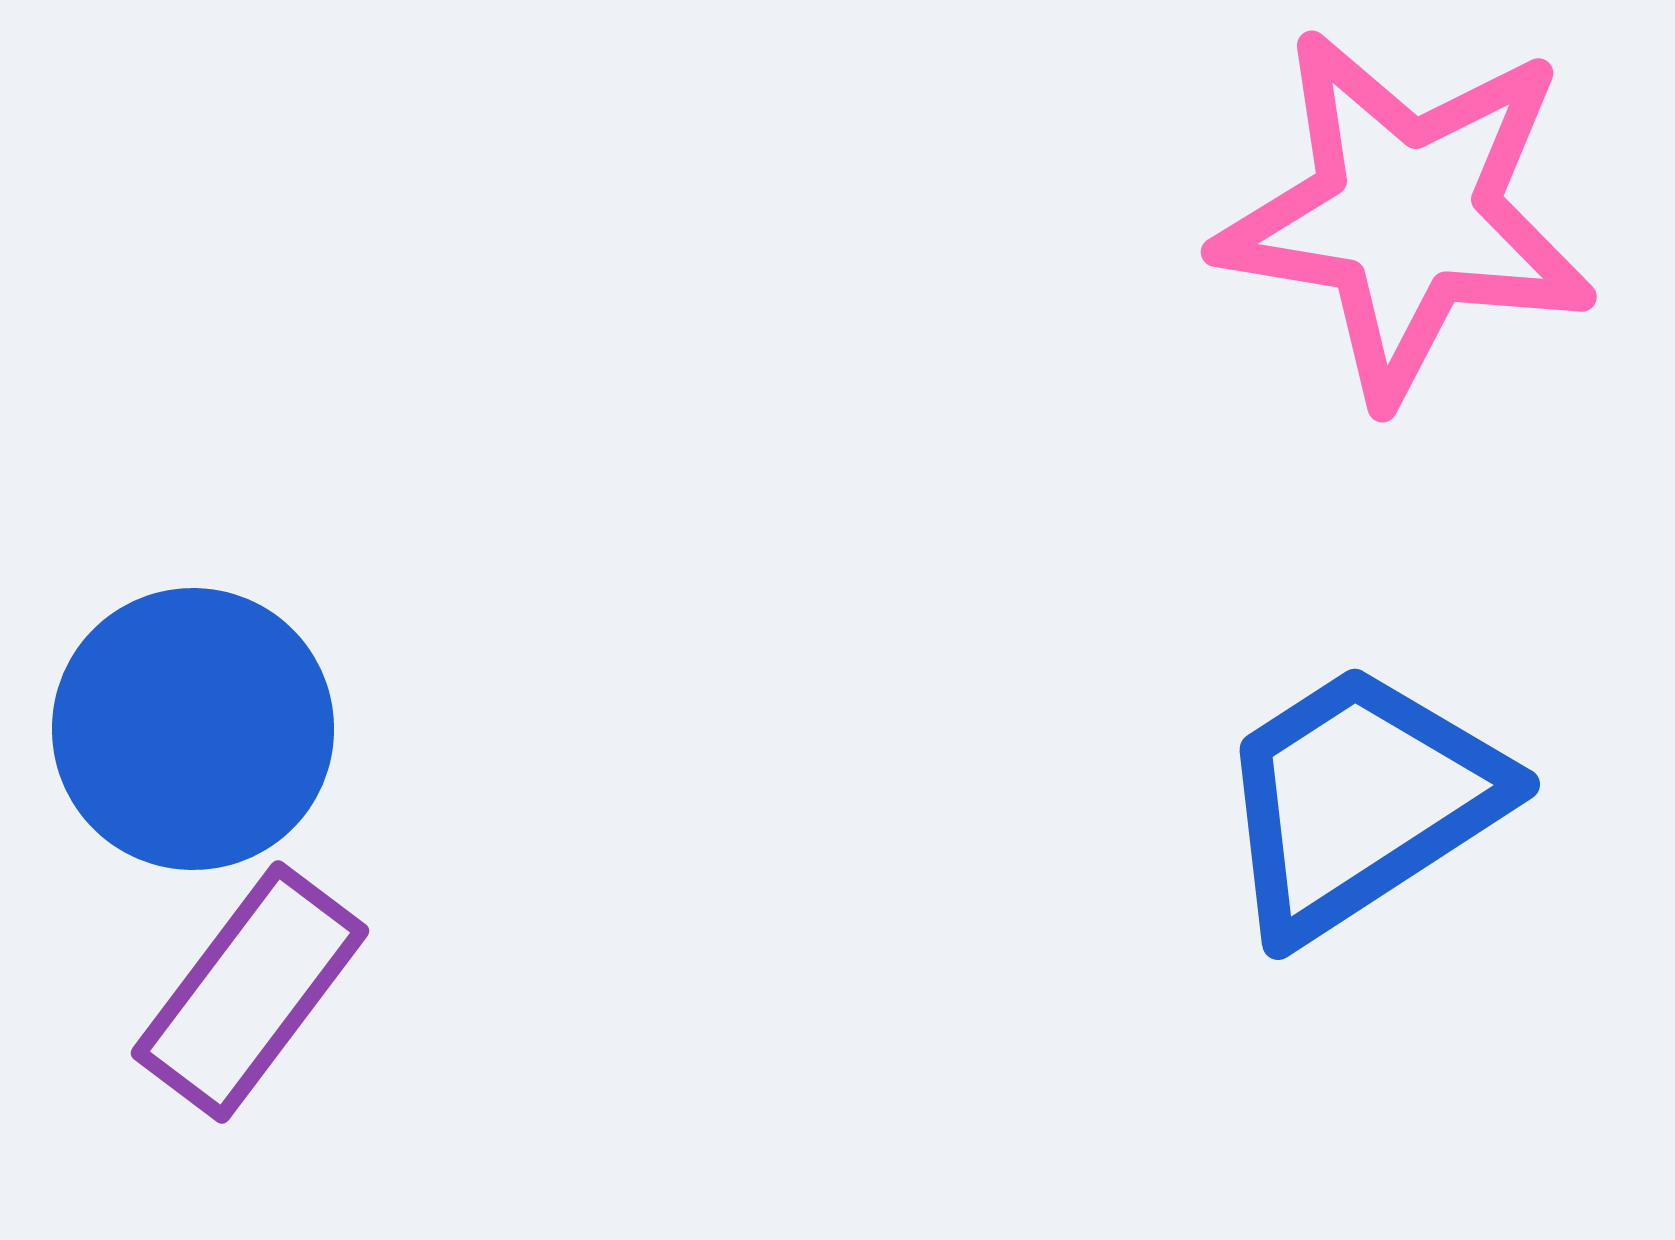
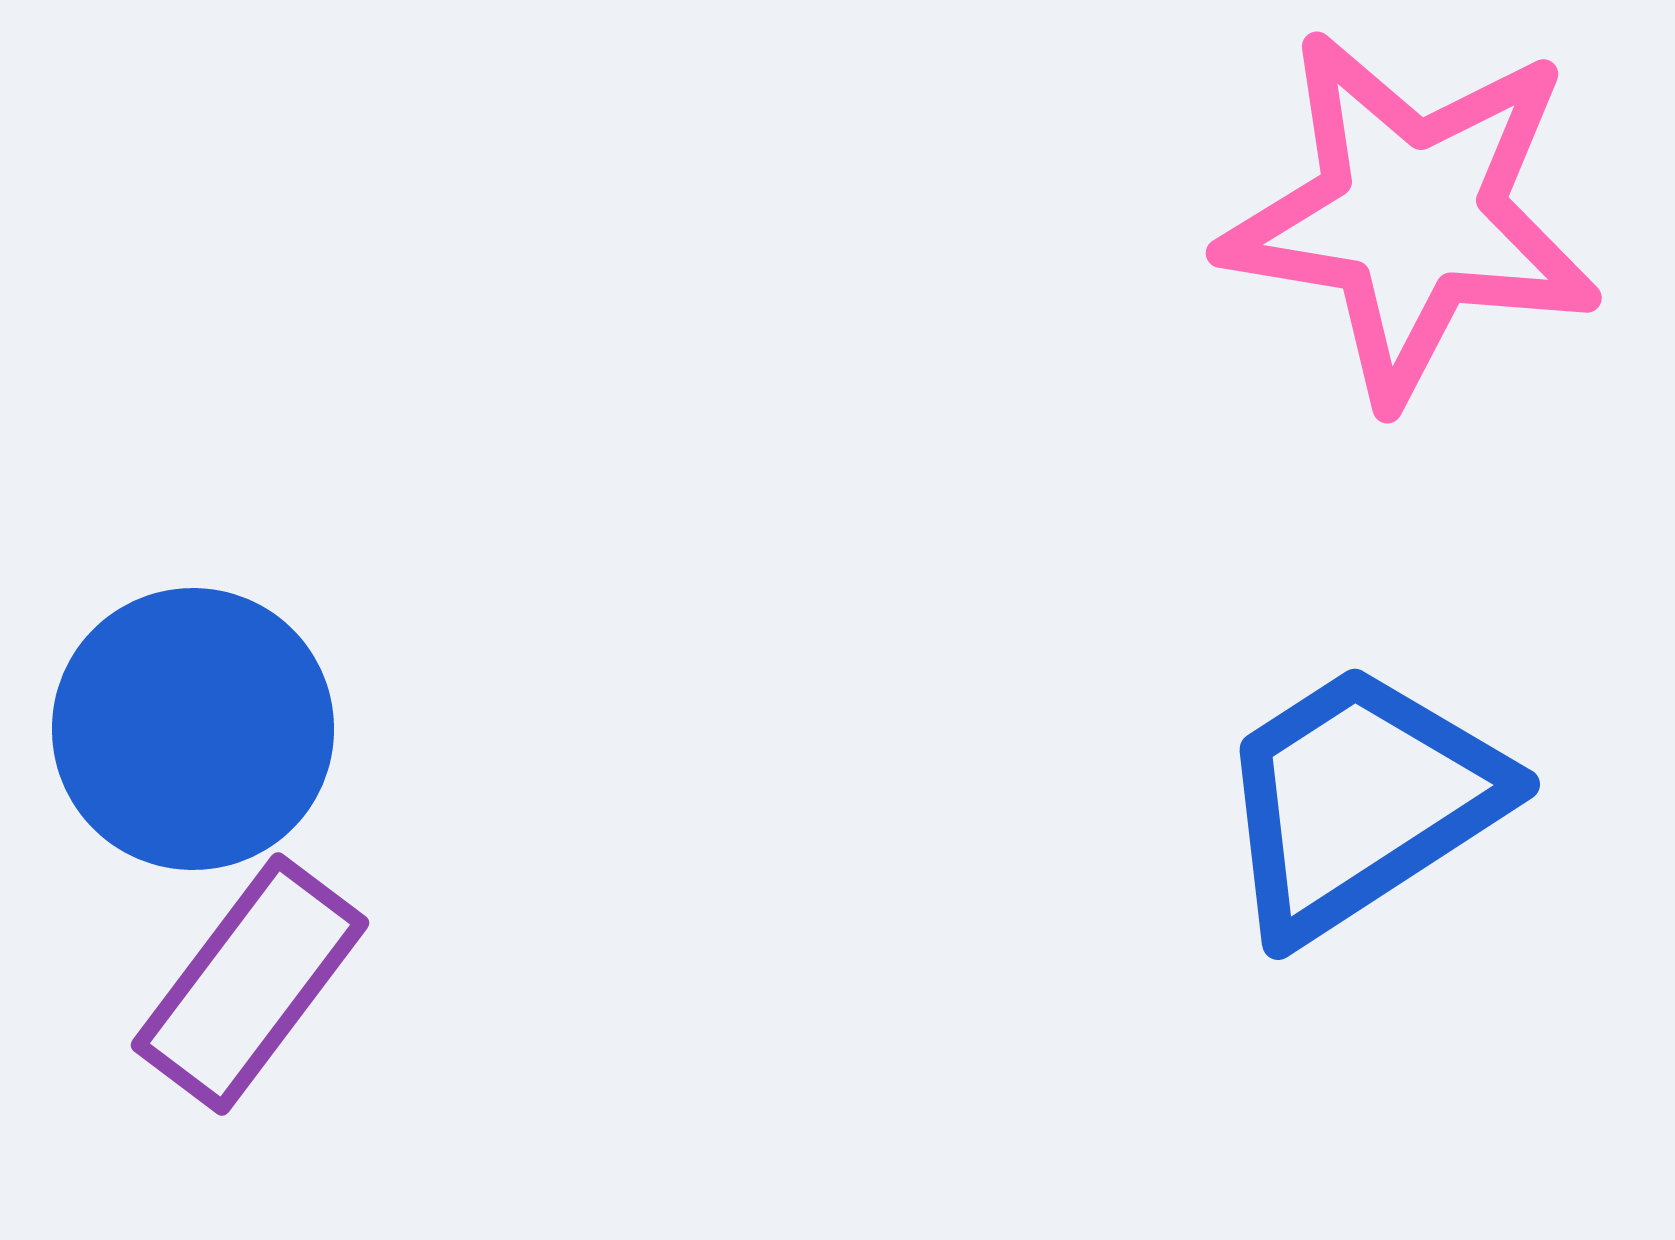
pink star: moved 5 px right, 1 px down
purple rectangle: moved 8 px up
